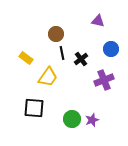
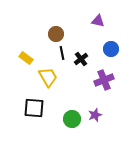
yellow trapezoid: rotated 65 degrees counterclockwise
purple star: moved 3 px right, 5 px up
